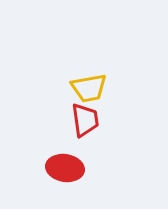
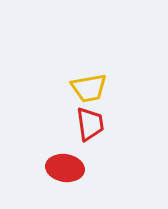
red trapezoid: moved 5 px right, 4 px down
